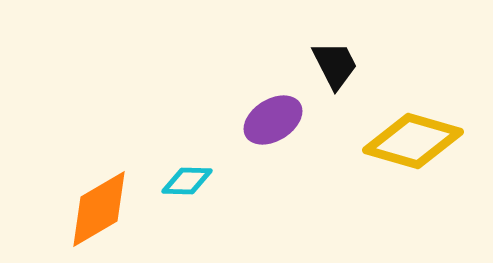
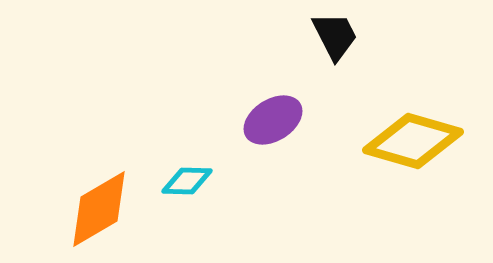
black trapezoid: moved 29 px up
